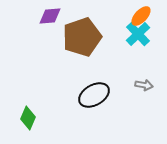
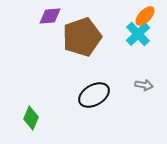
orange ellipse: moved 4 px right
green diamond: moved 3 px right
